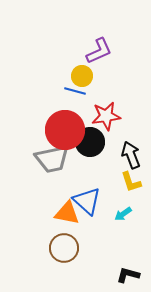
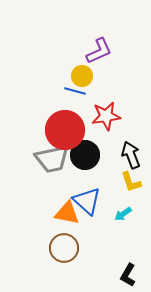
black circle: moved 5 px left, 13 px down
black L-shape: rotated 75 degrees counterclockwise
